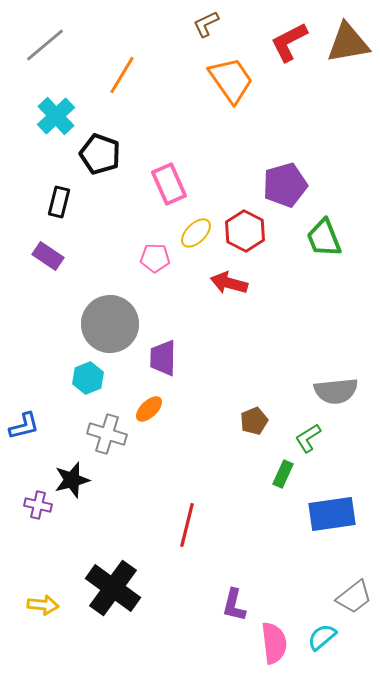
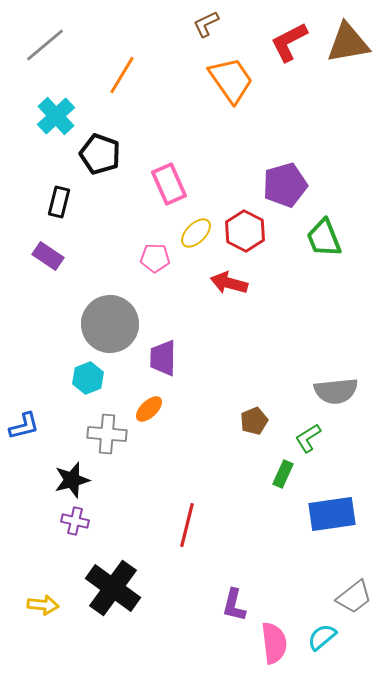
gray cross: rotated 12 degrees counterclockwise
purple cross: moved 37 px right, 16 px down
